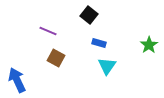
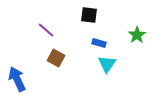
black square: rotated 30 degrees counterclockwise
purple line: moved 2 px left, 1 px up; rotated 18 degrees clockwise
green star: moved 12 px left, 10 px up
cyan triangle: moved 2 px up
blue arrow: moved 1 px up
